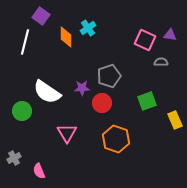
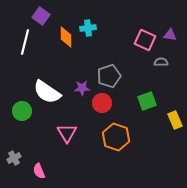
cyan cross: rotated 28 degrees clockwise
orange hexagon: moved 2 px up
